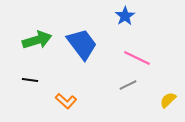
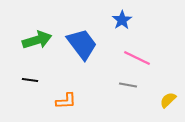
blue star: moved 3 px left, 4 px down
gray line: rotated 36 degrees clockwise
orange L-shape: rotated 45 degrees counterclockwise
